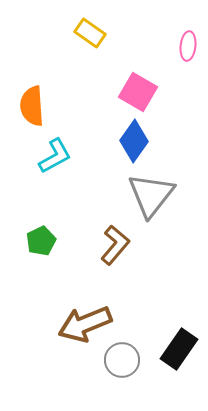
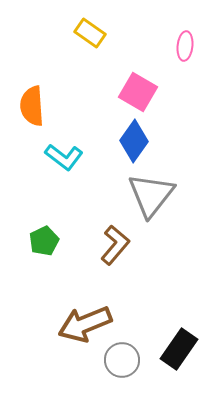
pink ellipse: moved 3 px left
cyan L-shape: moved 9 px right, 1 px down; rotated 66 degrees clockwise
green pentagon: moved 3 px right
